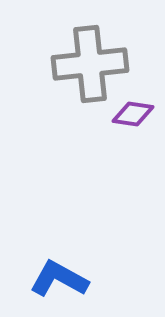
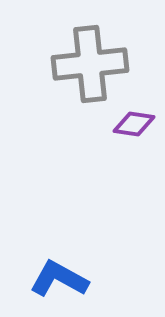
purple diamond: moved 1 px right, 10 px down
